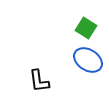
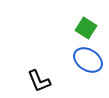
black L-shape: rotated 15 degrees counterclockwise
